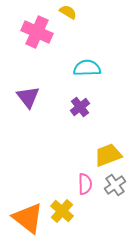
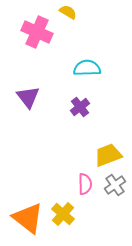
yellow cross: moved 1 px right, 3 px down
